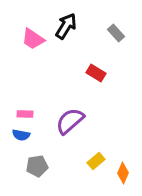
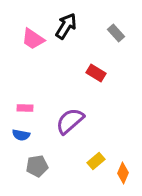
pink rectangle: moved 6 px up
